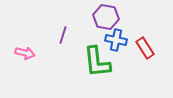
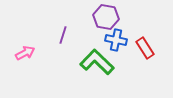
pink arrow: rotated 42 degrees counterclockwise
green L-shape: rotated 140 degrees clockwise
